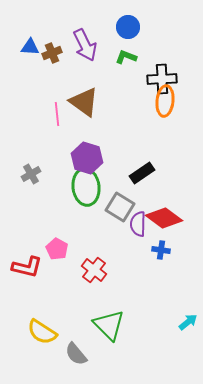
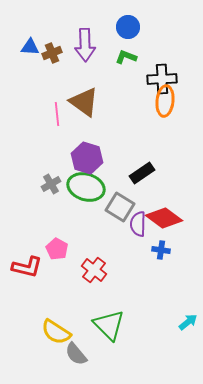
purple arrow: rotated 24 degrees clockwise
gray cross: moved 20 px right, 10 px down
green ellipse: rotated 66 degrees counterclockwise
yellow semicircle: moved 14 px right
